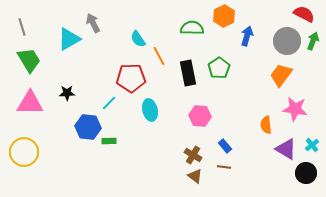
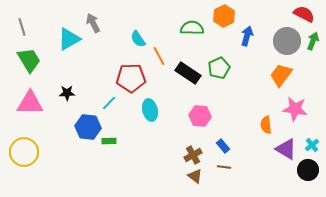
green pentagon: rotated 10 degrees clockwise
black rectangle: rotated 45 degrees counterclockwise
blue rectangle: moved 2 px left
brown cross: rotated 30 degrees clockwise
black circle: moved 2 px right, 3 px up
